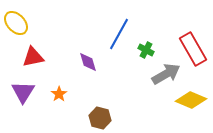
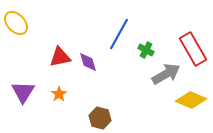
red triangle: moved 27 px right
